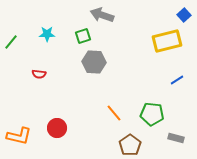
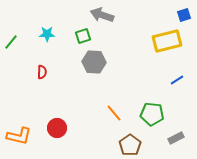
blue square: rotated 24 degrees clockwise
red semicircle: moved 3 px right, 2 px up; rotated 96 degrees counterclockwise
gray rectangle: rotated 42 degrees counterclockwise
